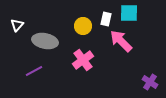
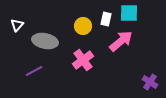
pink arrow: rotated 95 degrees clockwise
